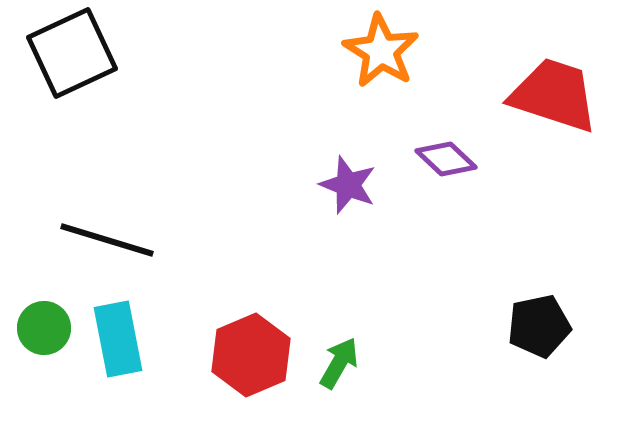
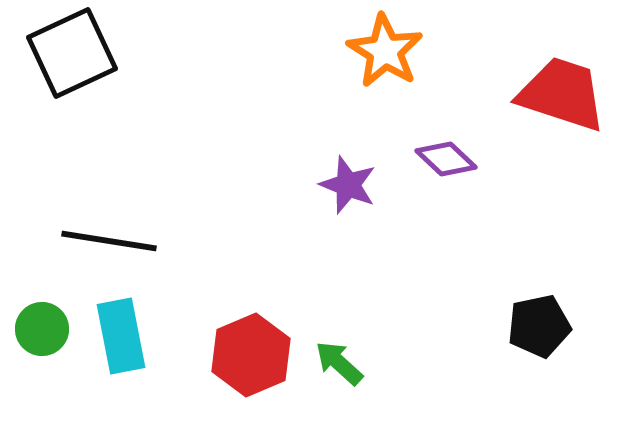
orange star: moved 4 px right
red trapezoid: moved 8 px right, 1 px up
black line: moved 2 px right, 1 px down; rotated 8 degrees counterclockwise
green circle: moved 2 px left, 1 px down
cyan rectangle: moved 3 px right, 3 px up
green arrow: rotated 78 degrees counterclockwise
